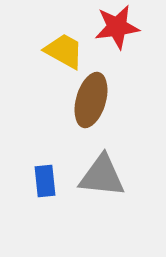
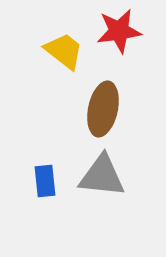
red star: moved 2 px right, 4 px down
yellow trapezoid: rotated 9 degrees clockwise
brown ellipse: moved 12 px right, 9 px down; rotated 4 degrees counterclockwise
